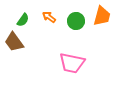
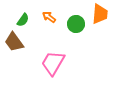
orange trapezoid: moved 2 px left, 2 px up; rotated 10 degrees counterclockwise
green circle: moved 3 px down
pink trapezoid: moved 19 px left; rotated 108 degrees clockwise
